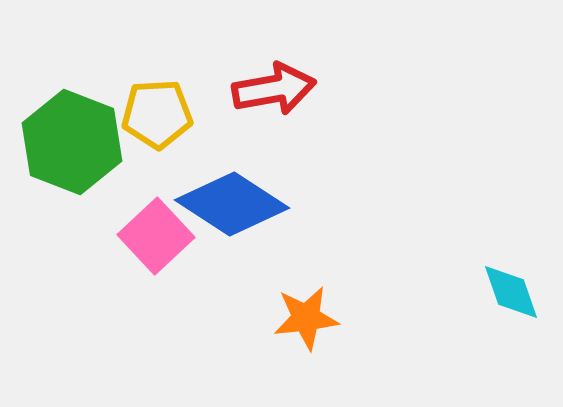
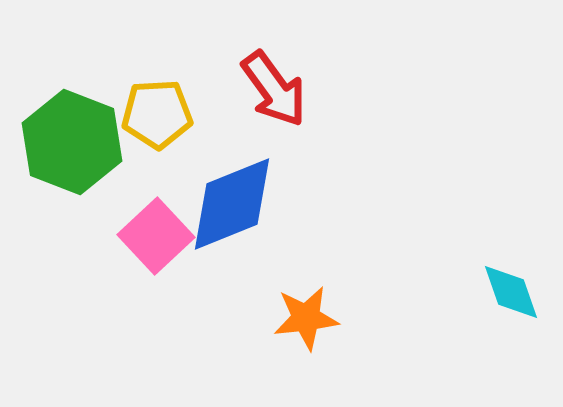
red arrow: rotated 64 degrees clockwise
blue diamond: rotated 55 degrees counterclockwise
